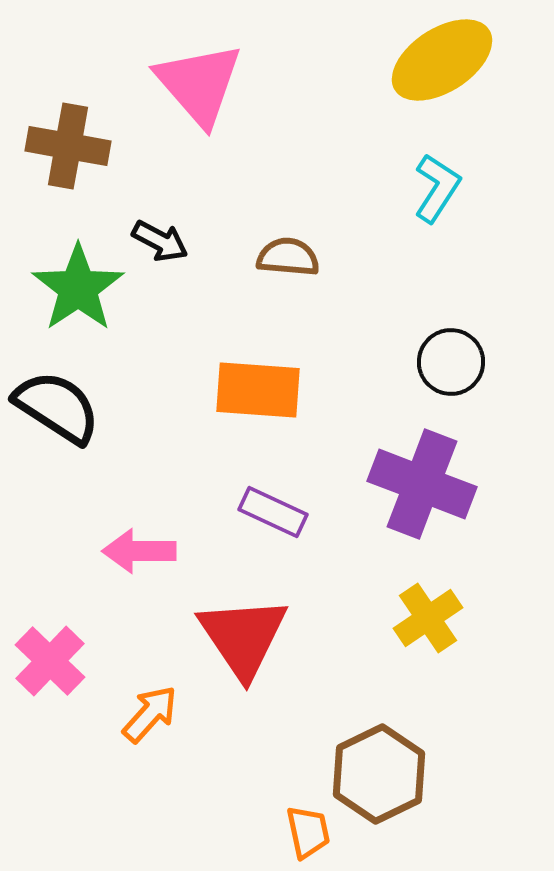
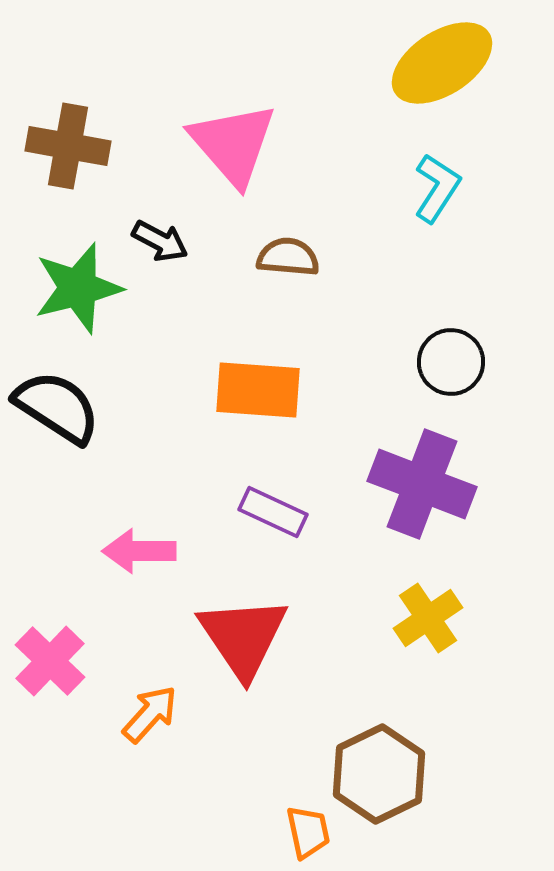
yellow ellipse: moved 3 px down
pink triangle: moved 34 px right, 60 px down
green star: rotated 20 degrees clockwise
